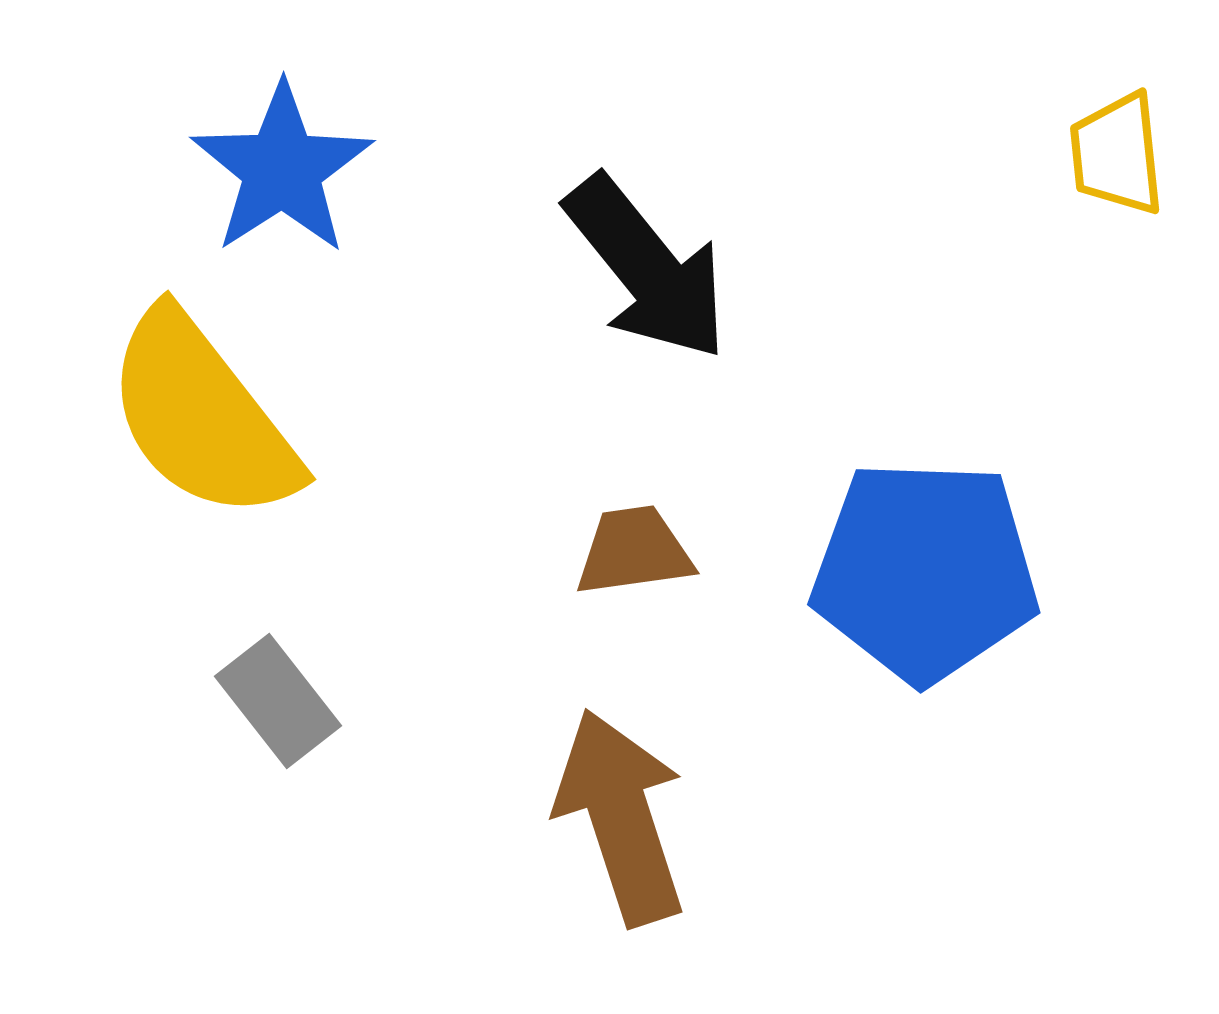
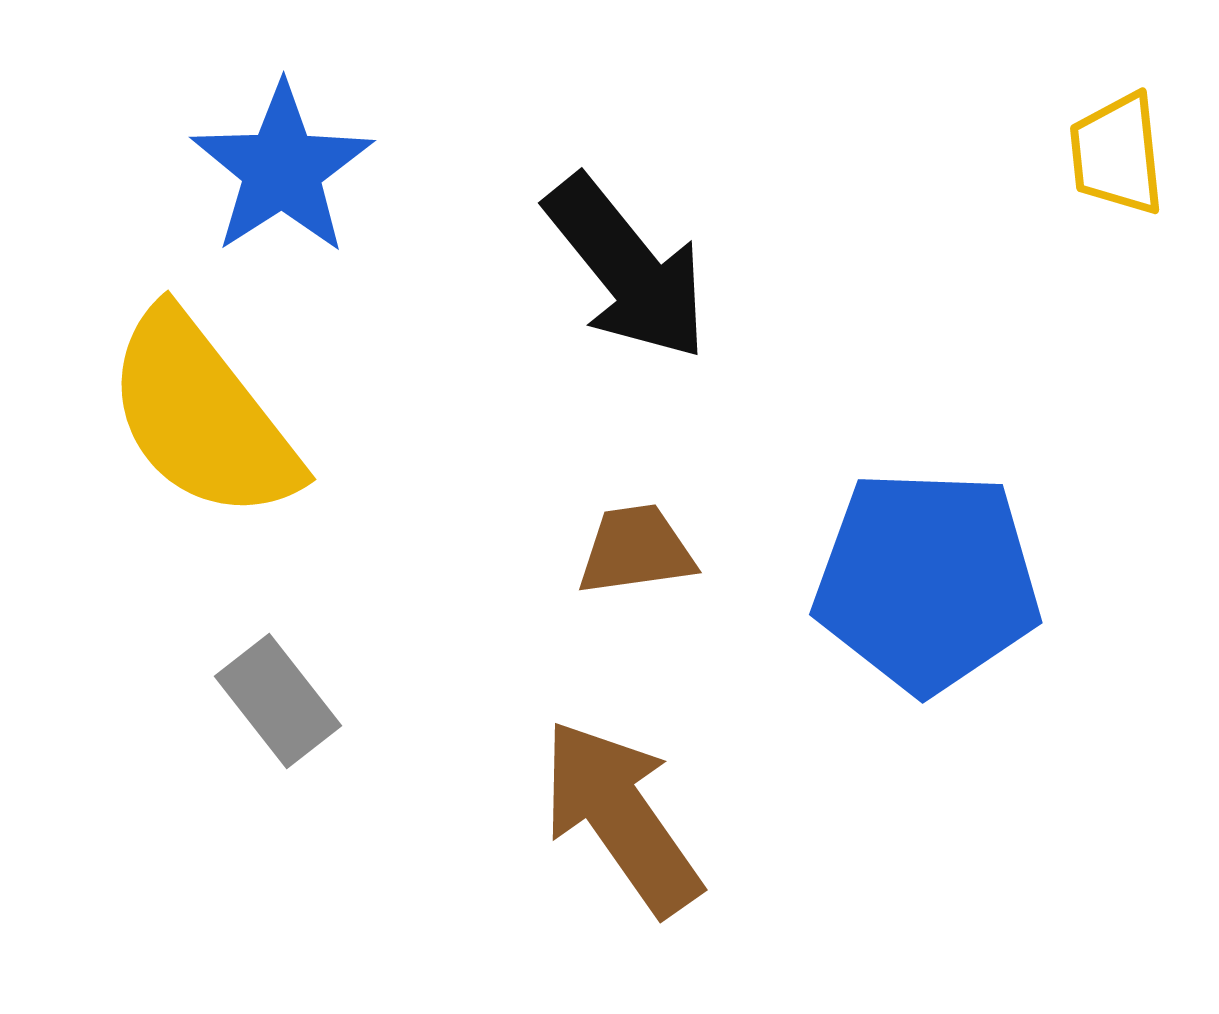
black arrow: moved 20 px left
brown trapezoid: moved 2 px right, 1 px up
blue pentagon: moved 2 px right, 10 px down
brown arrow: rotated 17 degrees counterclockwise
